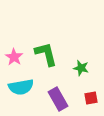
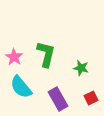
green L-shape: rotated 28 degrees clockwise
cyan semicircle: rotated 60 degrees clockwise
red square: rotated 16 degrees counterclockwise
